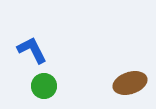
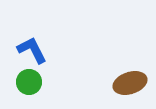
green circle: moved 15 px left, 4 px up
